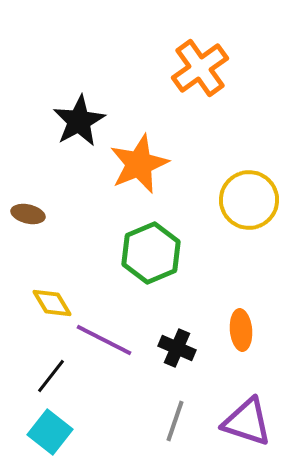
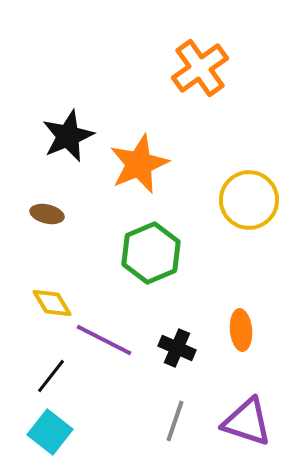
black star: moved 11 px left, 15 px down; rotated 6 degrees clockwise
brown ellipse: moved 19 px right
